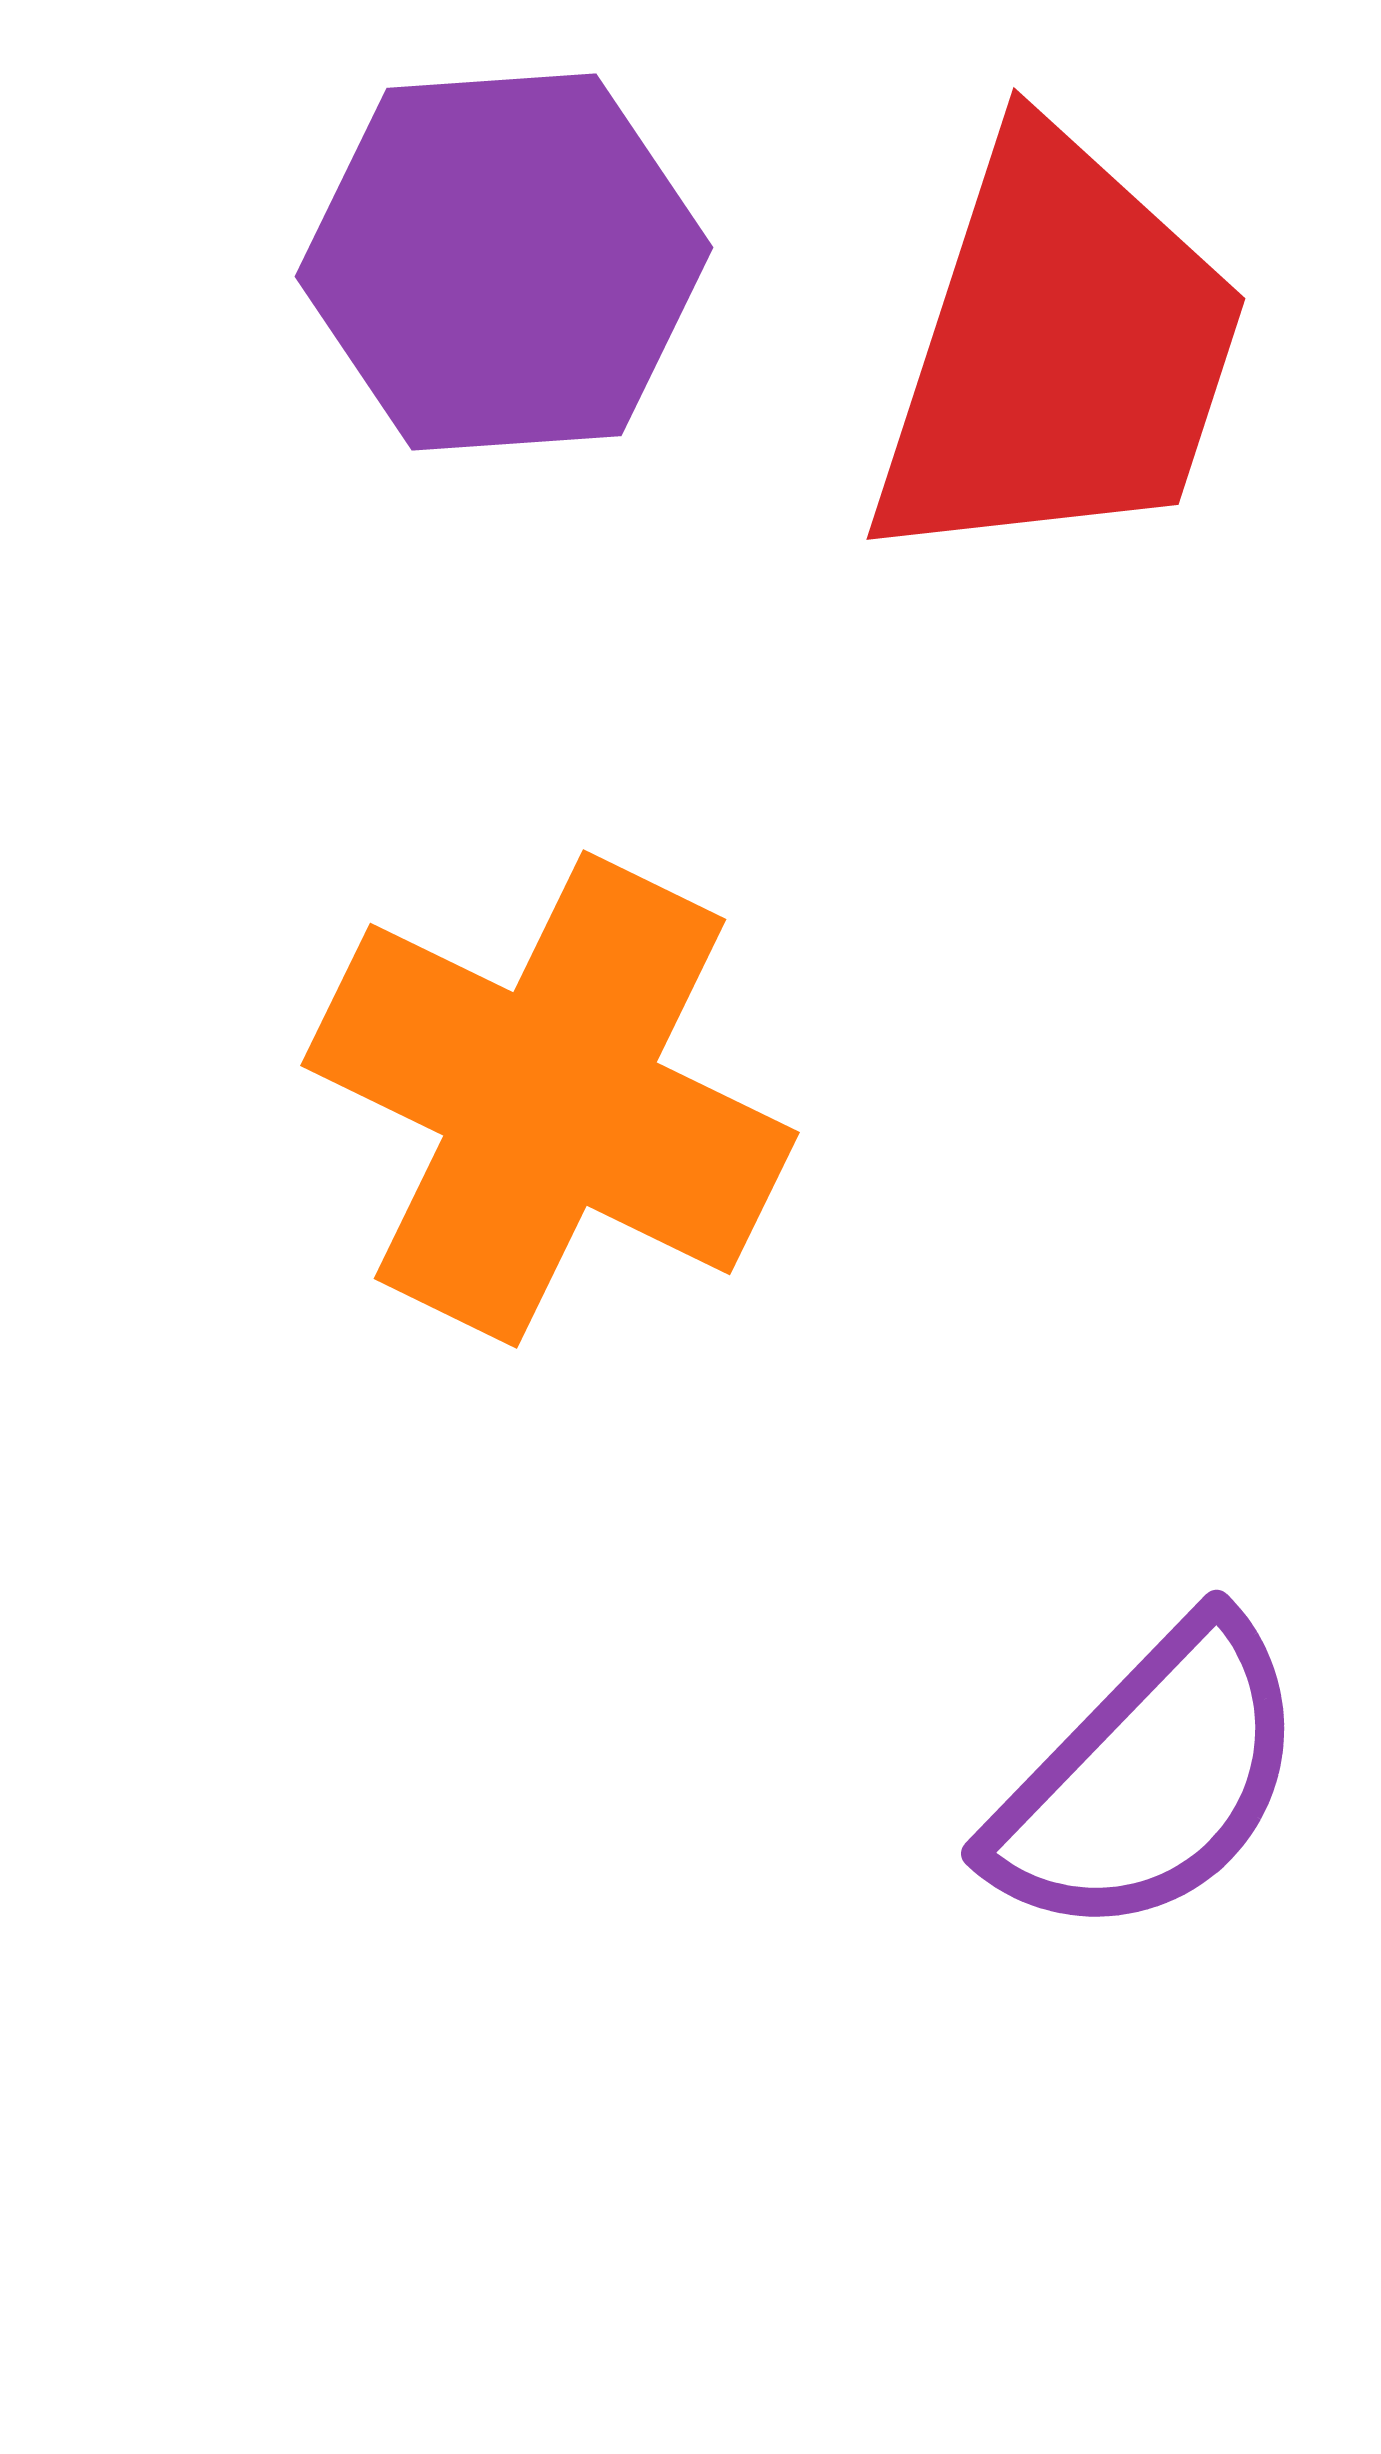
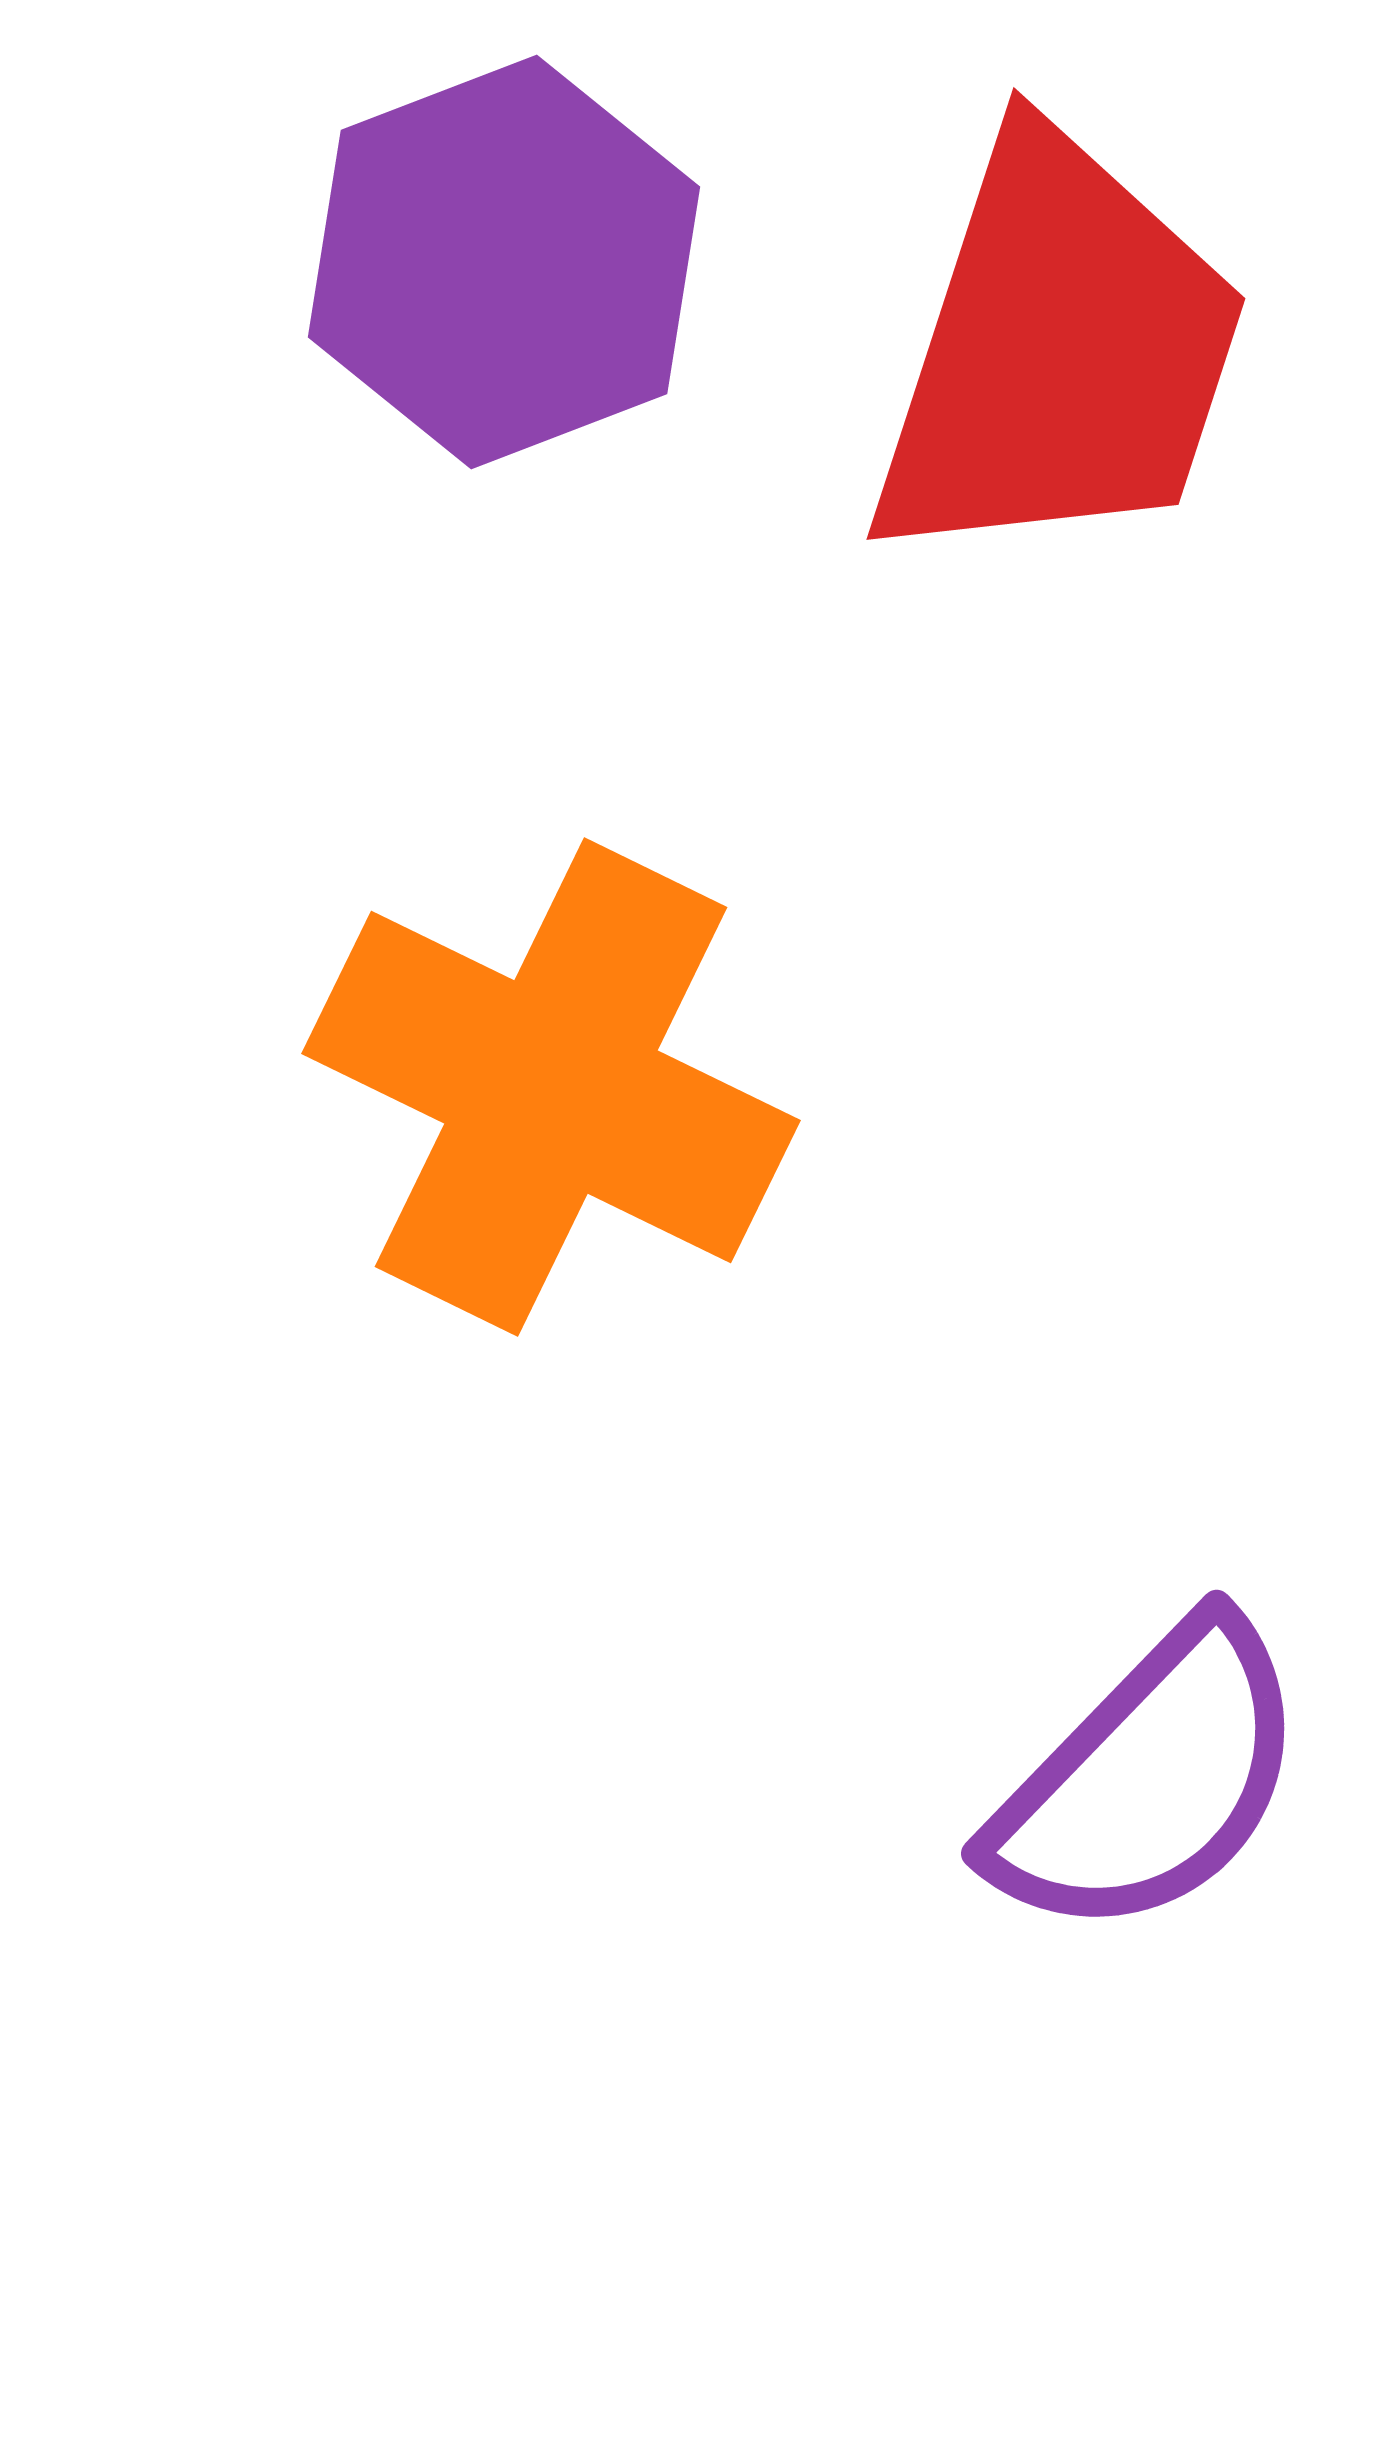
purple hexagon: rotated 17 degrees counterclockwise
orange cross: moved 1 px right, 12 px up
